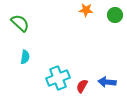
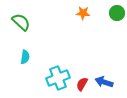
orange star: moved 3 px left, 3 px down
green circle: moved 2 px right, 2 px up
green semicircle: moved 1 px right, 1 px up
blue arrow: moved 3 px left; rotated 12 degrees clockwise
red semicircle: moved 2 px up
